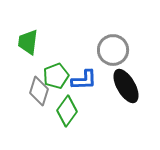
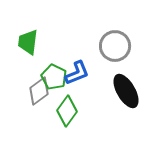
gray circle: moved 2 px right, 4 px up
green pentagon: moved 2 px left, 1 px down; rotated 25 degrees counterclockwise
blue L-shape: moved 7 px left, 7 px up; rotated 20 degrees counterclockwise
black ellipse: moved 5 px down
gray diamond: rotated 36 degrees clockwise
